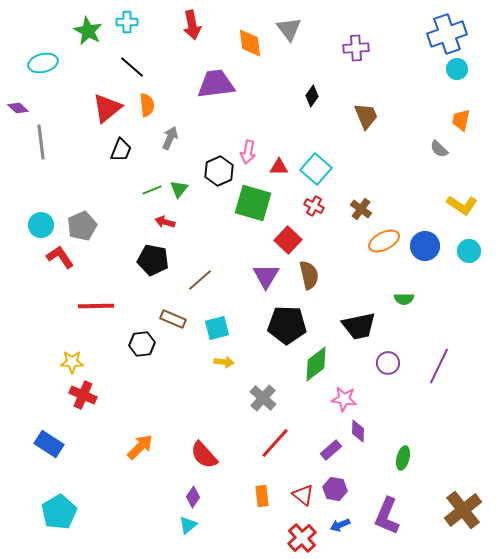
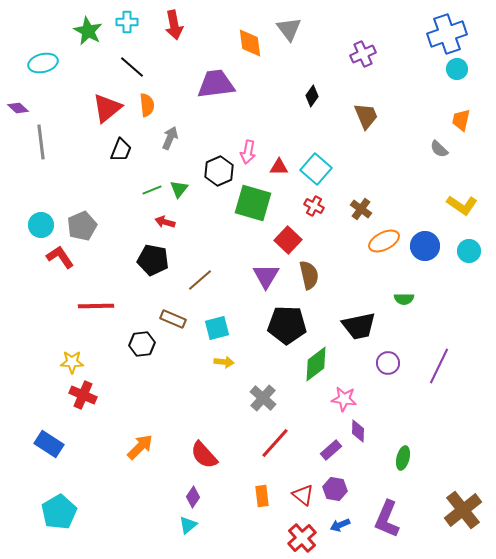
red arrow at (192, 25): moved 18 px left
purple cross at (356, 48): moved 7 px right, 6 px down; rotated 20 degrees counterclockwise
purple L-shape at (387, 516): moved 3 px down
